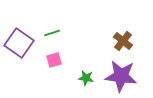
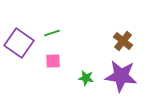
pink square: moved 1 px left, 1 px down; rotated 14 degrees clockwise
